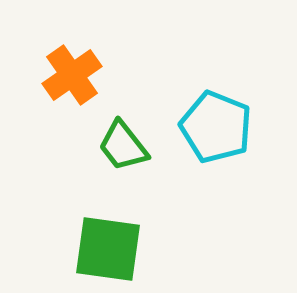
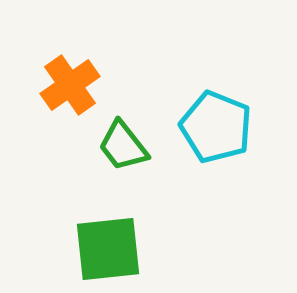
orange cross: moved 2 px left, 10 px down
green square: rotated 14 degrees counterclockwise
